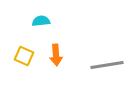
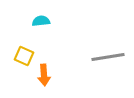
orange arrow: moved 12 px left, 20 px down
gray line: moved 1 px right, 8 px up
